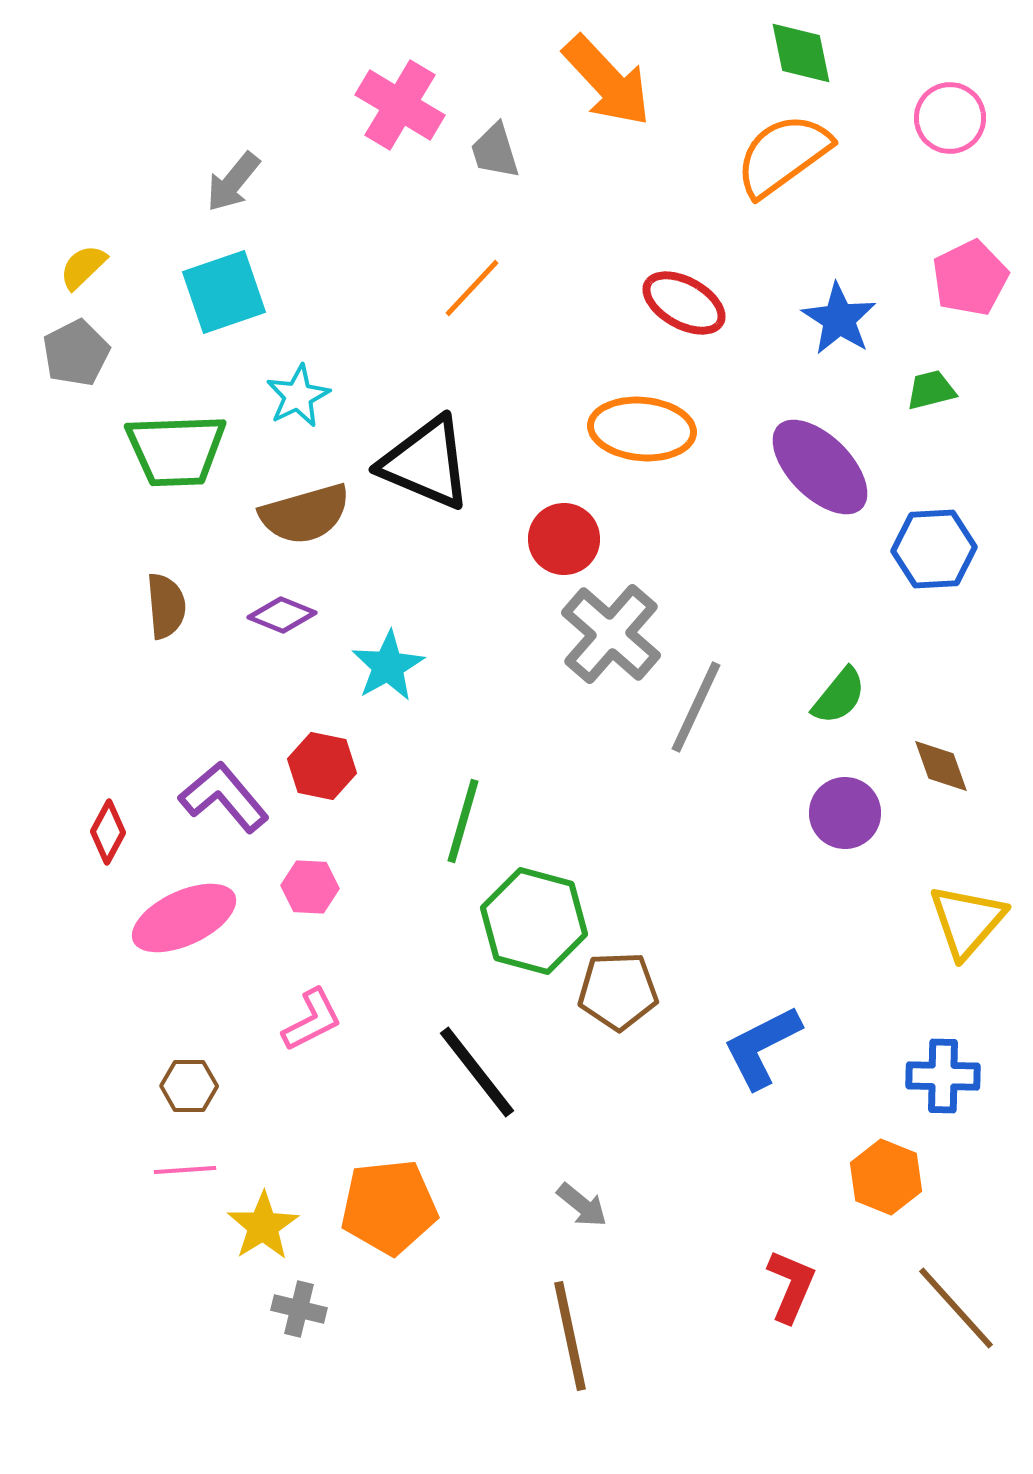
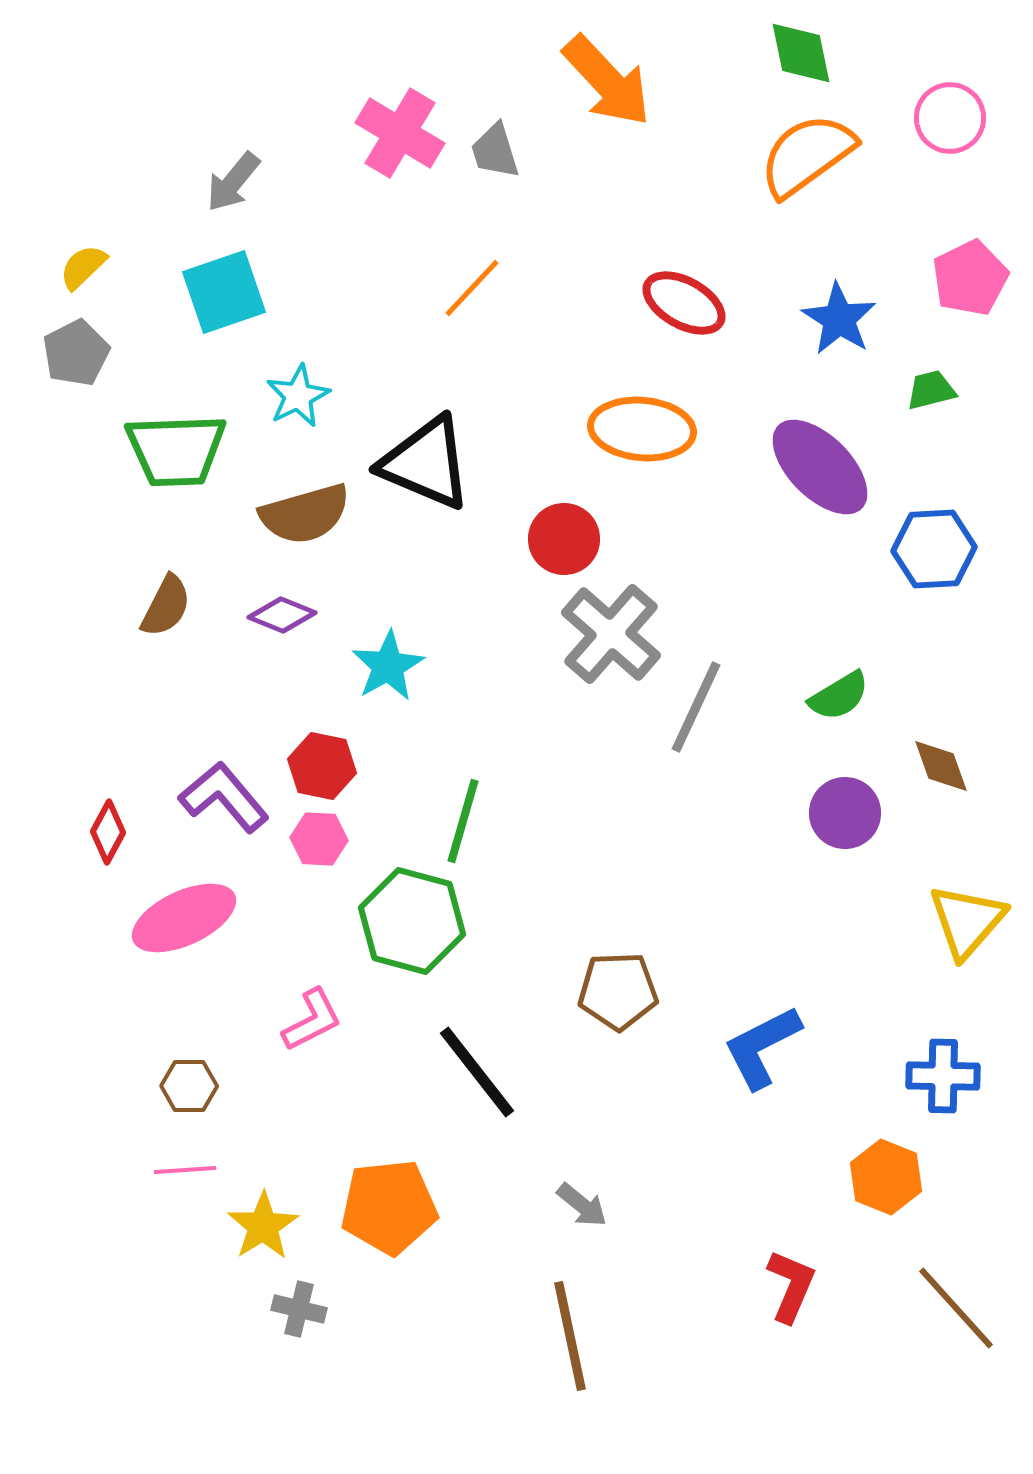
pink cross at (400, 105): moved 28 px down
orange semicircle at (783, 155): moved 24 px right
brown semicircle at (166, 606): rotated 32 degrees clockwise
green semicircle at (839, 696): rotated 20 degrees clockwise
pink hexagon at (310, 887): moved 9 px right, 48 px up
green hexagon at (534, 921): moved 122 px left
